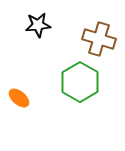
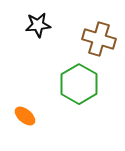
green hexagon: moved 1 px left, 2 px down
orange ellipse: moved 6 px right, 18 px down
